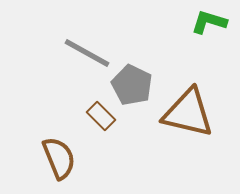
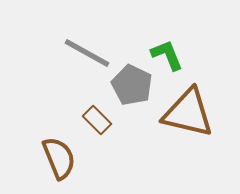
green L-shape: moved 42 px left, 33 px down; rotated 51 degrees clockwise
brown rectangle: moved 4 px left, 4 px down
